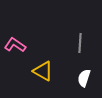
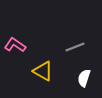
gray line: moved 5 px left, 4 px down; rotated 66 degrees clockwise
